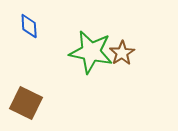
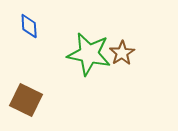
green star: moved 2 px left, 2 px down
brown square: moved 3 px up
